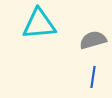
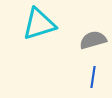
cyan triangle: rotated 12 degrees counterclockwise
